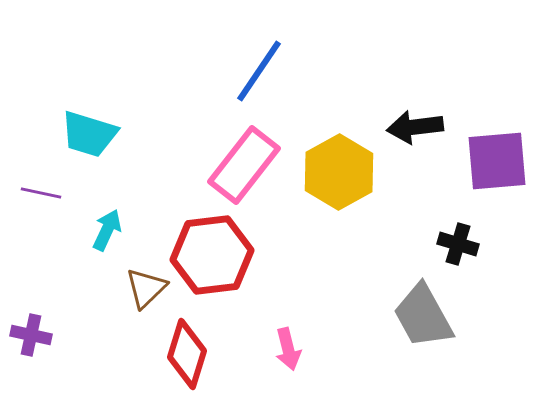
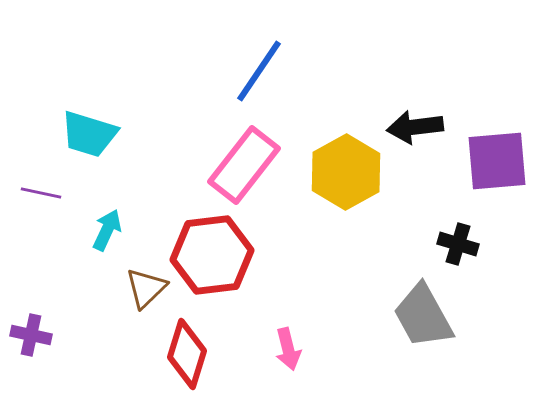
yellow hexagon: moved 7 px right
